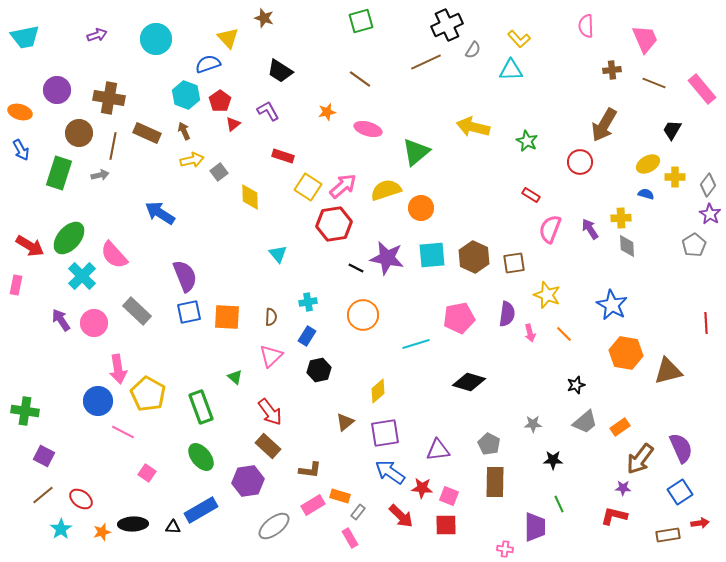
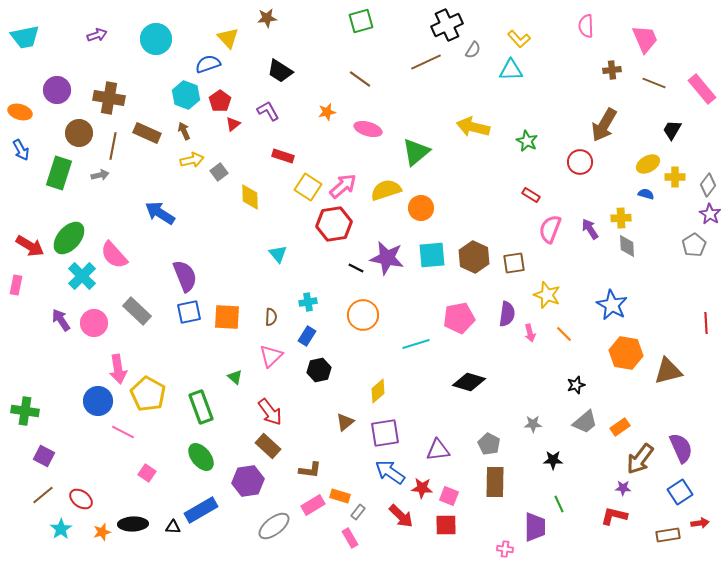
brown star at (264, 18): moved 3 px right; rotated 24 degrees counterclockwise
